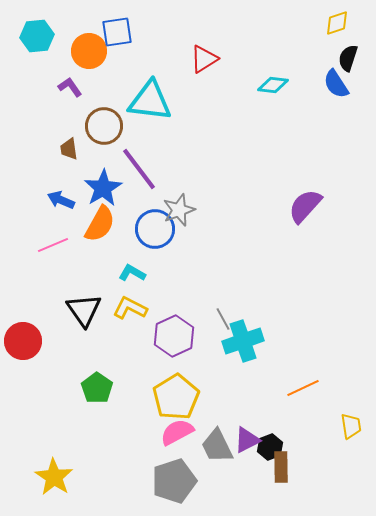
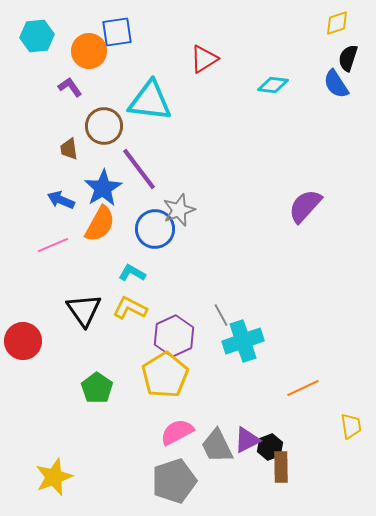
gray line: moved 2 px left, 4 px up
yellow pentagon: moved 11 px left, 22 px up
yellow star: rotated 18 degrees clockwise
